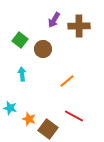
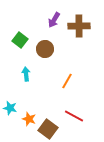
brown circle: moved 2 px right
cyan arrow: moved 4 px right
orange line: rotated 21 degrees counterclockwise
